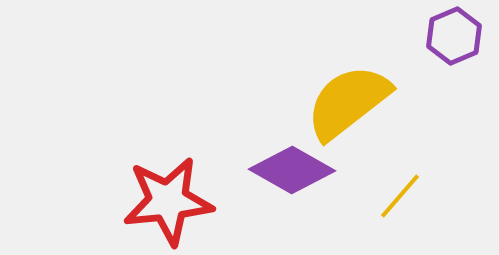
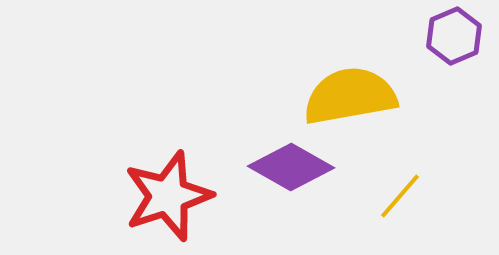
yellow semicircle: moved 2 px right, 6 px up; rotated 28 degrees clockwise
purple diamond: moved 1 px left, 3 px up
red star: moved 5 px up; rotated 12 degrees counterclockwise
